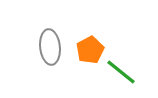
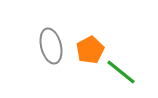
gray ellipse: moved 1 px right, 1 px up; rotated 8 degrees counterclockwise
